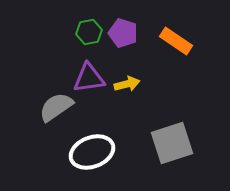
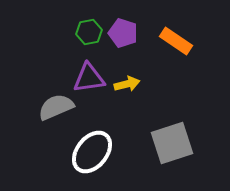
gray semicircle: rotated 12 degrees clockwise
white ellipse: rotated 30 degrees counterclockwise
